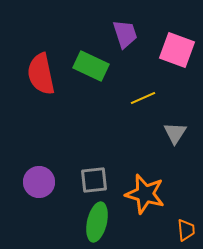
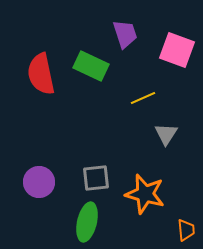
gray triangle: moved 9 px left, 1 px down
gray square: moved 2 px right, 2 px up
green ellipse: moved 10 px left
